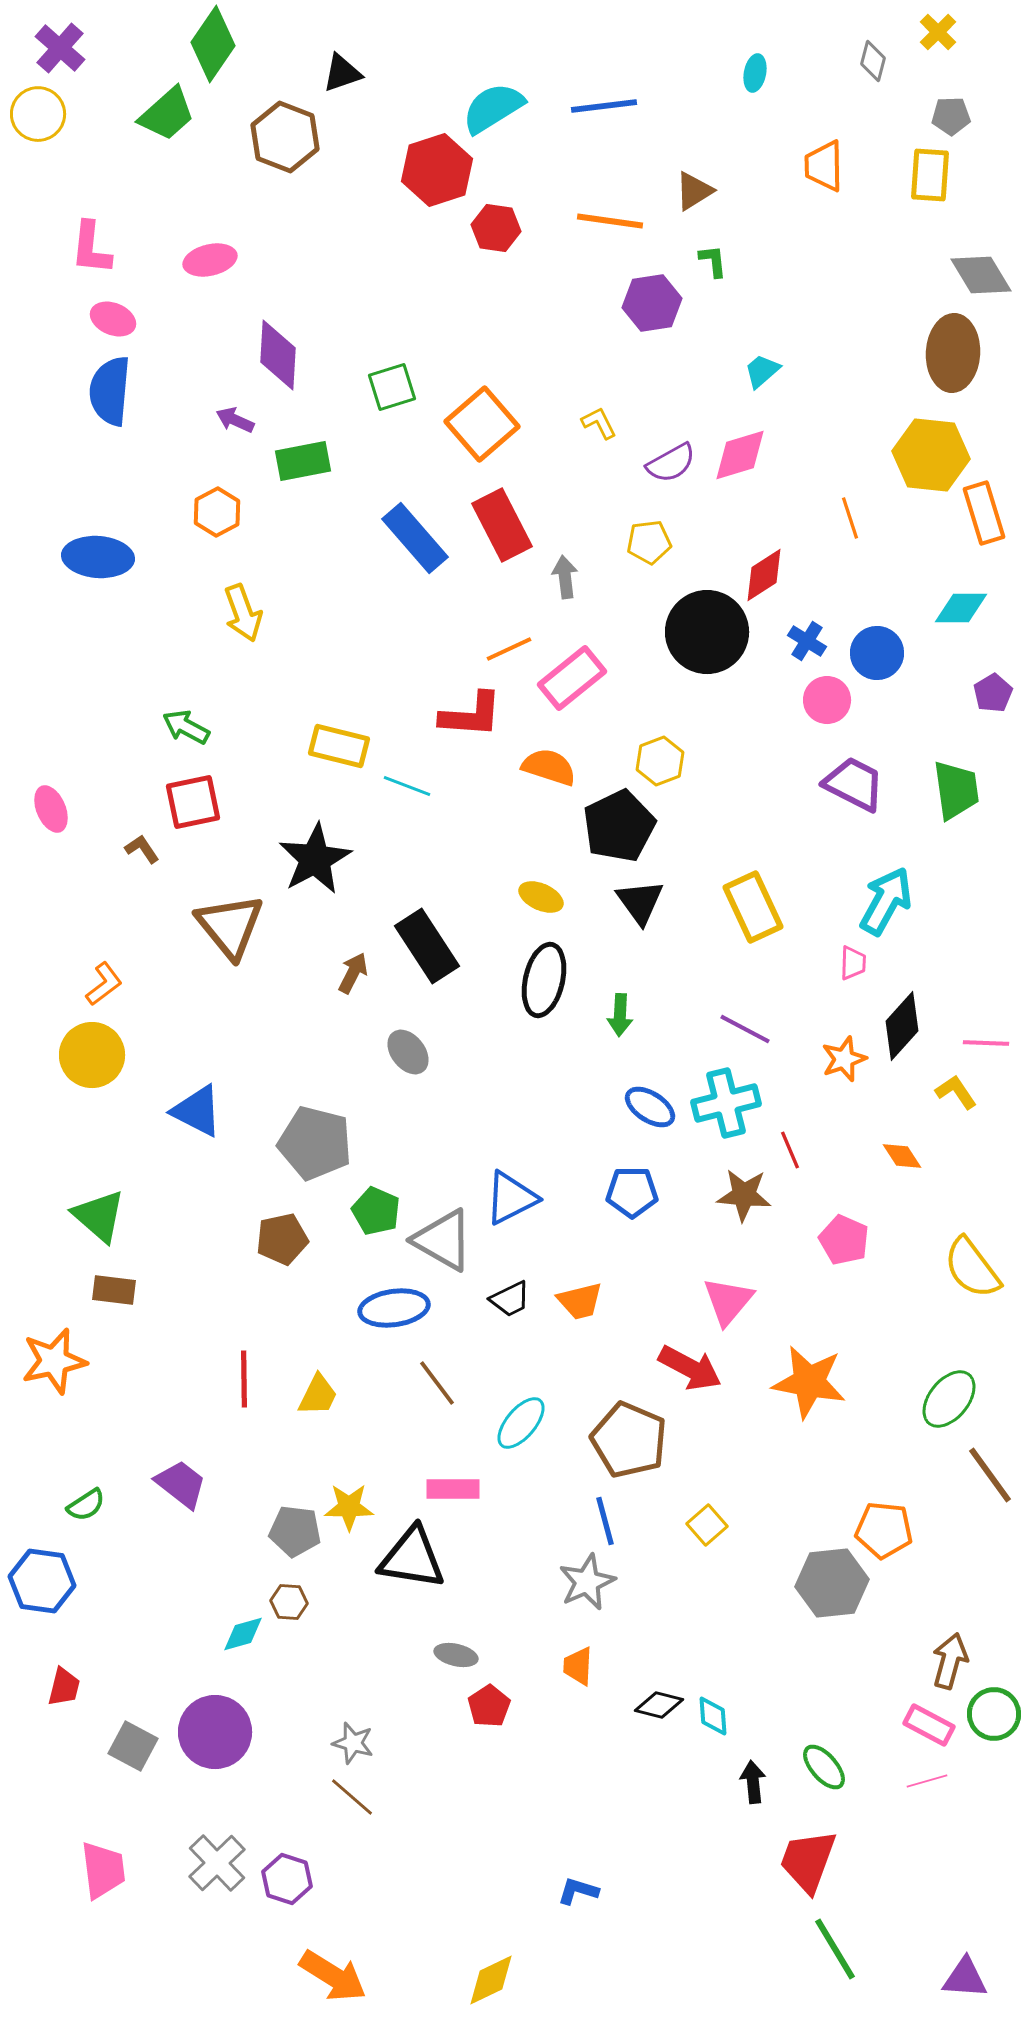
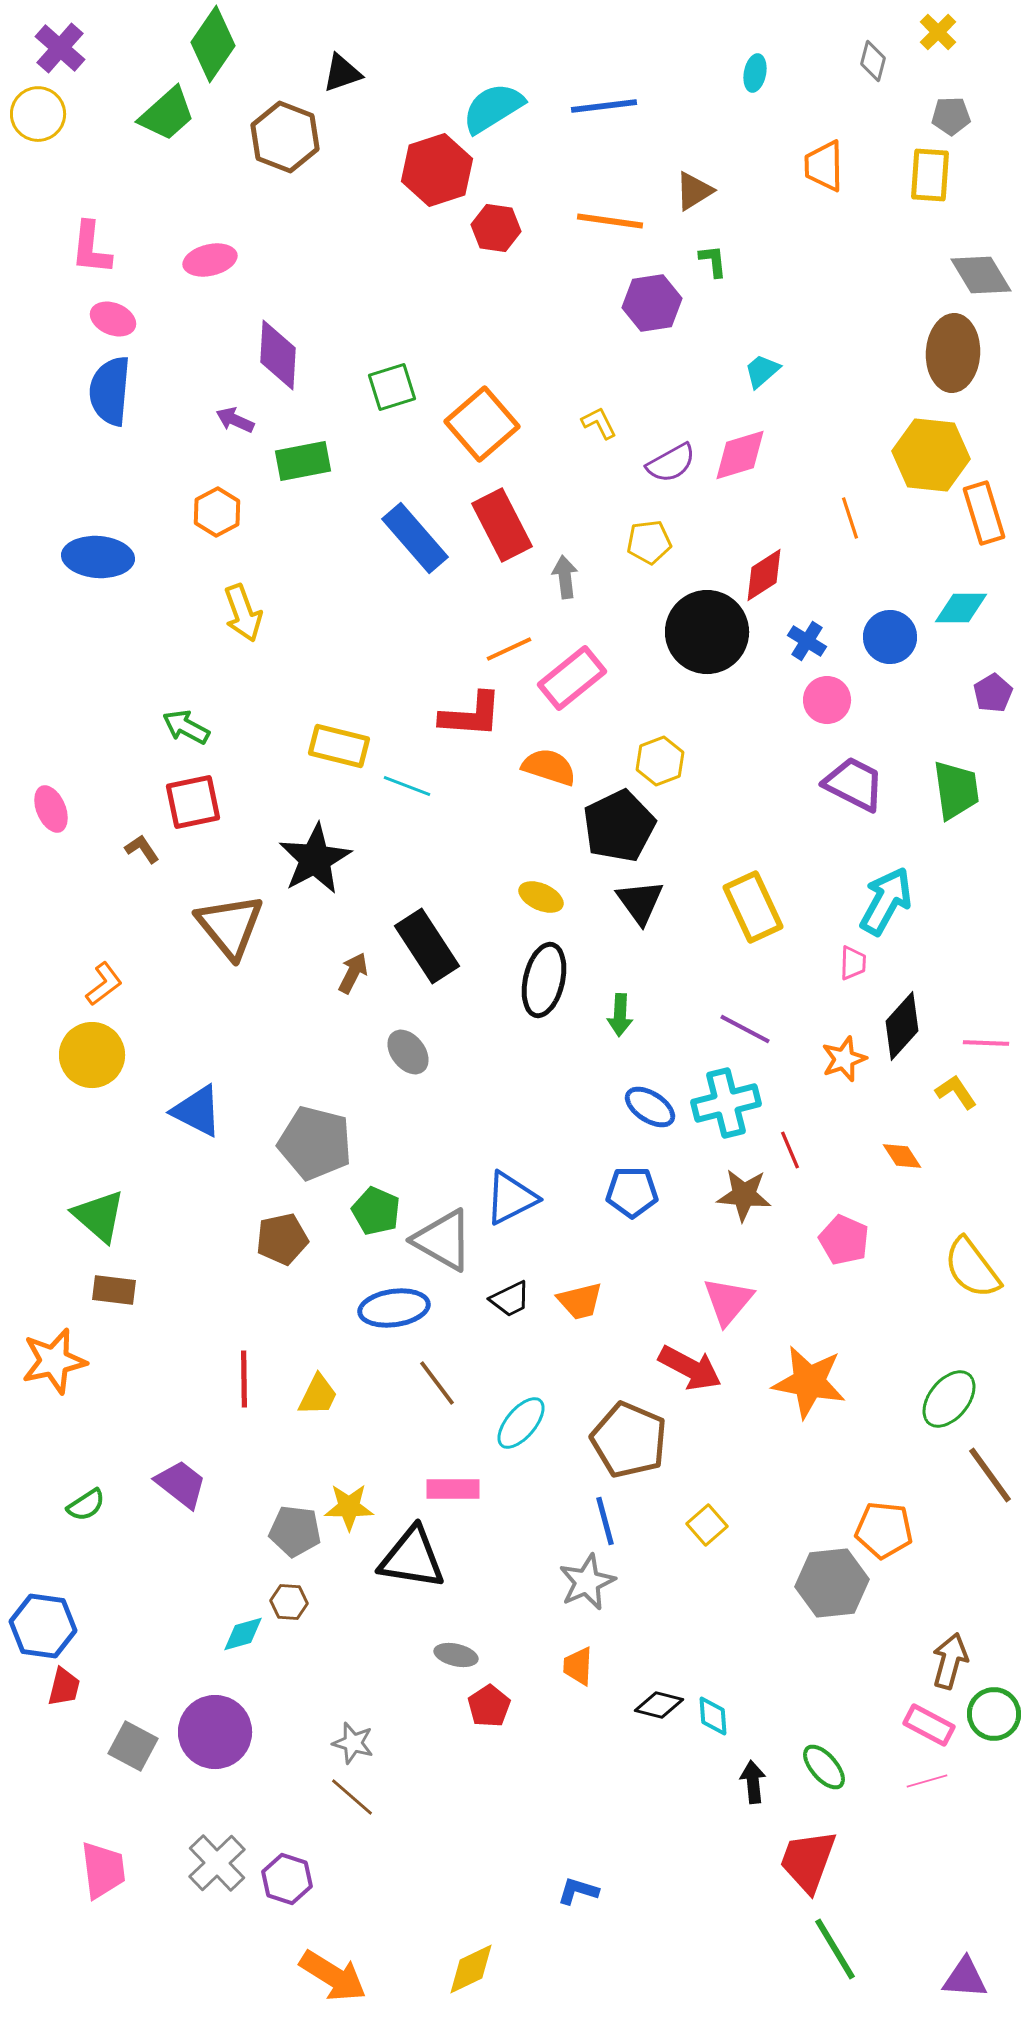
blue circle at (877, 653): moved 13 px right, 16 px up
blue hexagon at (42, 1581): moved 1 px right, 45 px down
yellow diamond at (491, 1980): moved 20 px left, 11 px up
